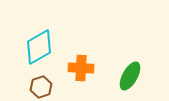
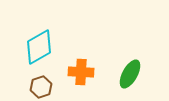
orange cross: moved 4 px down
green ellipse: moved 2 px up
